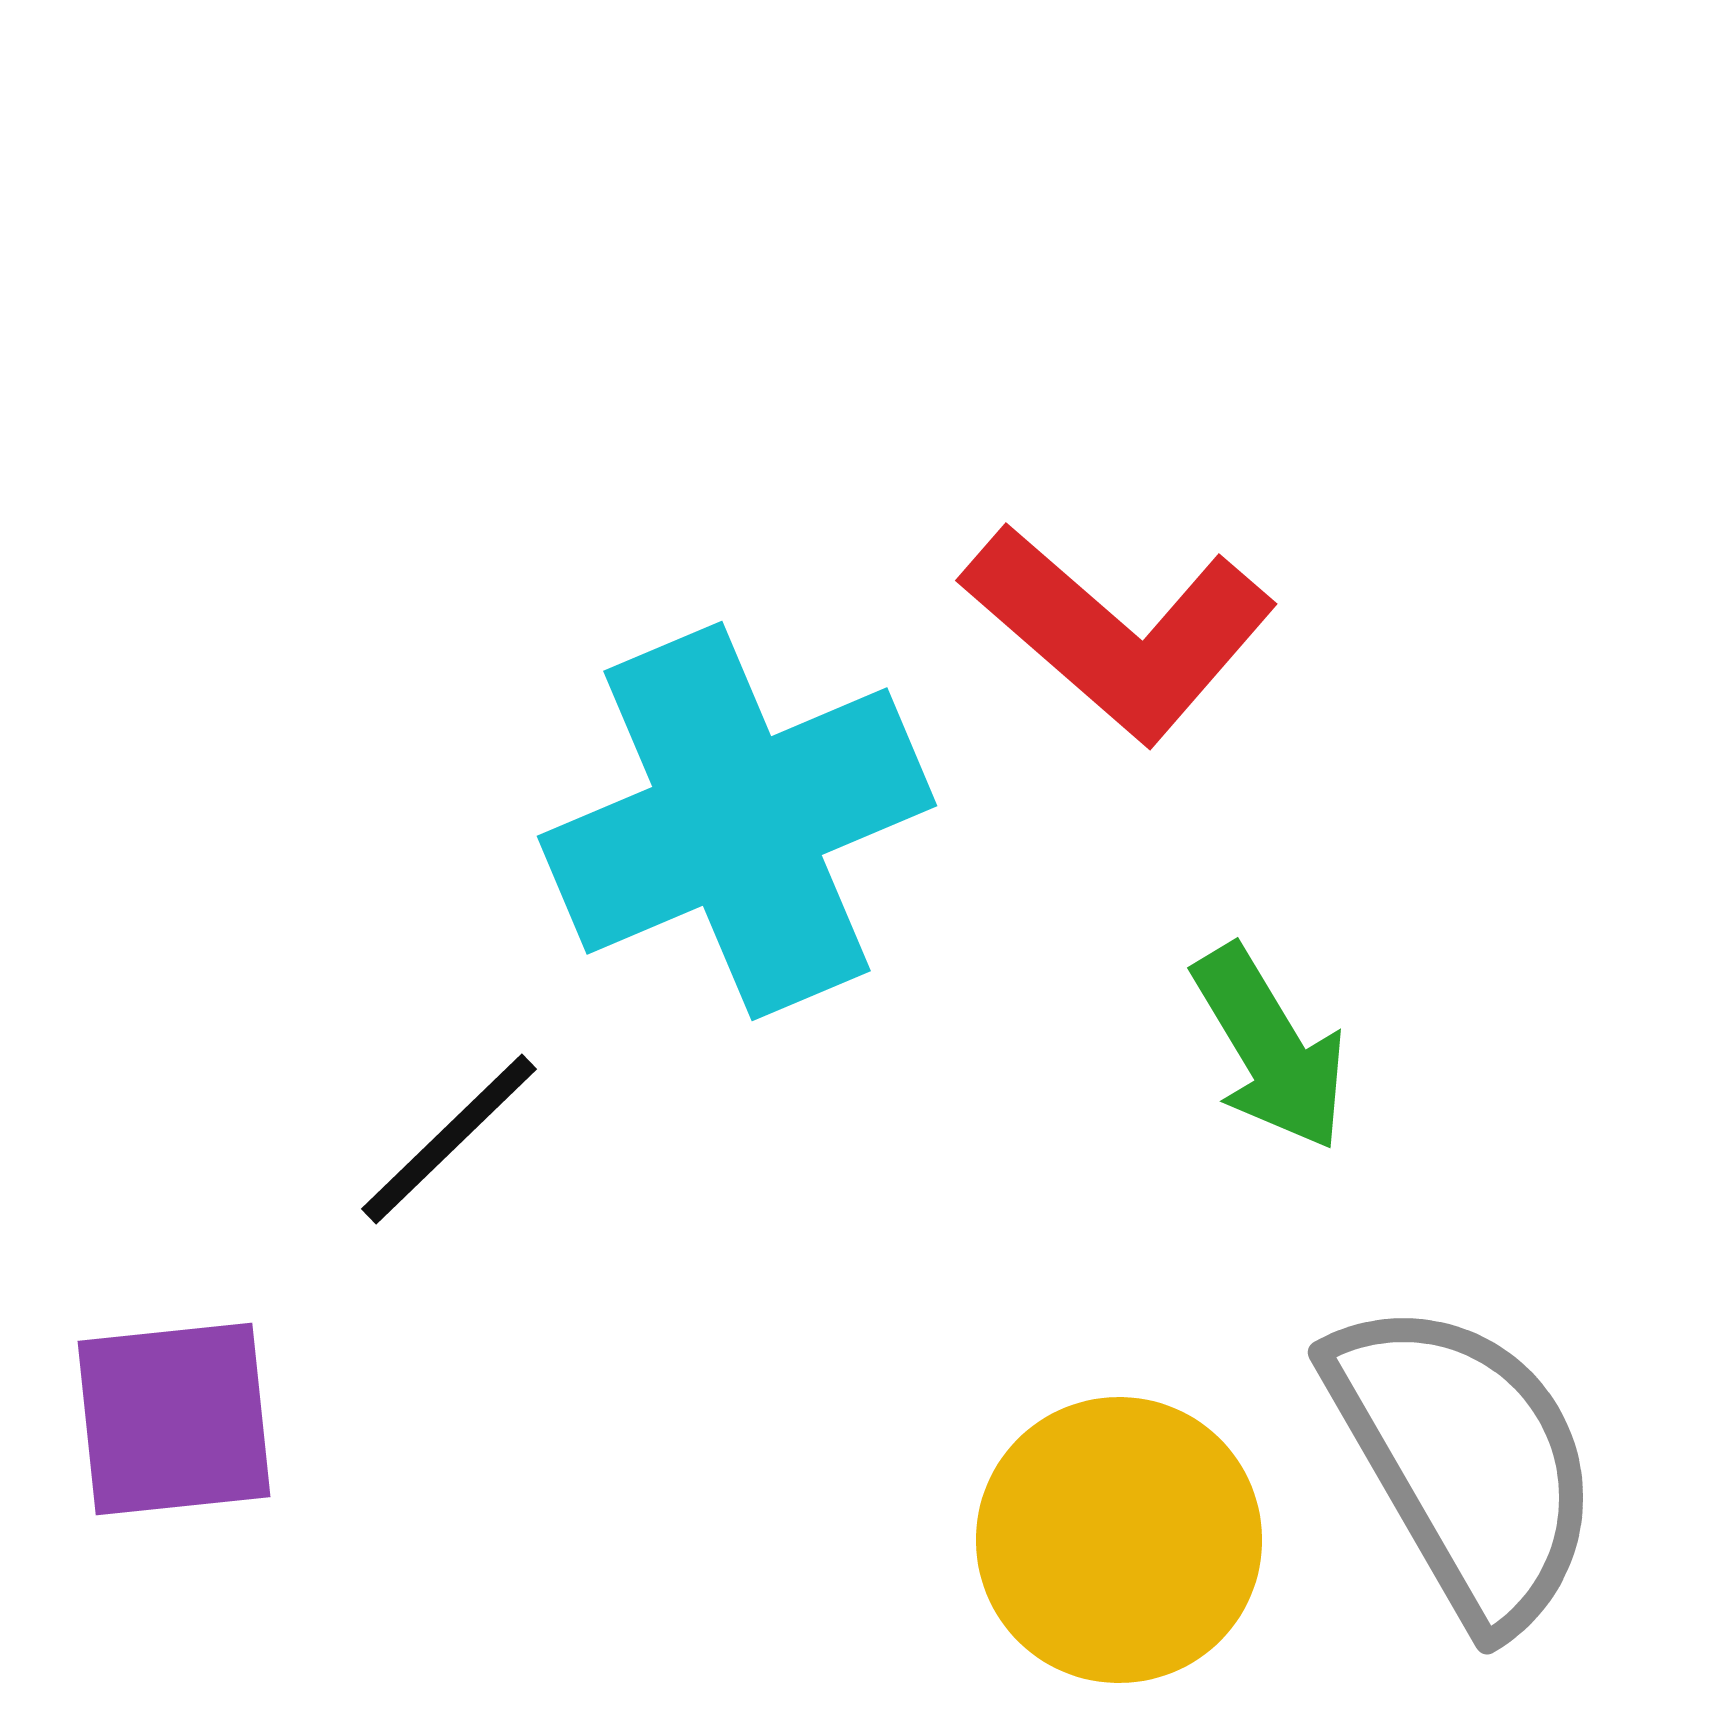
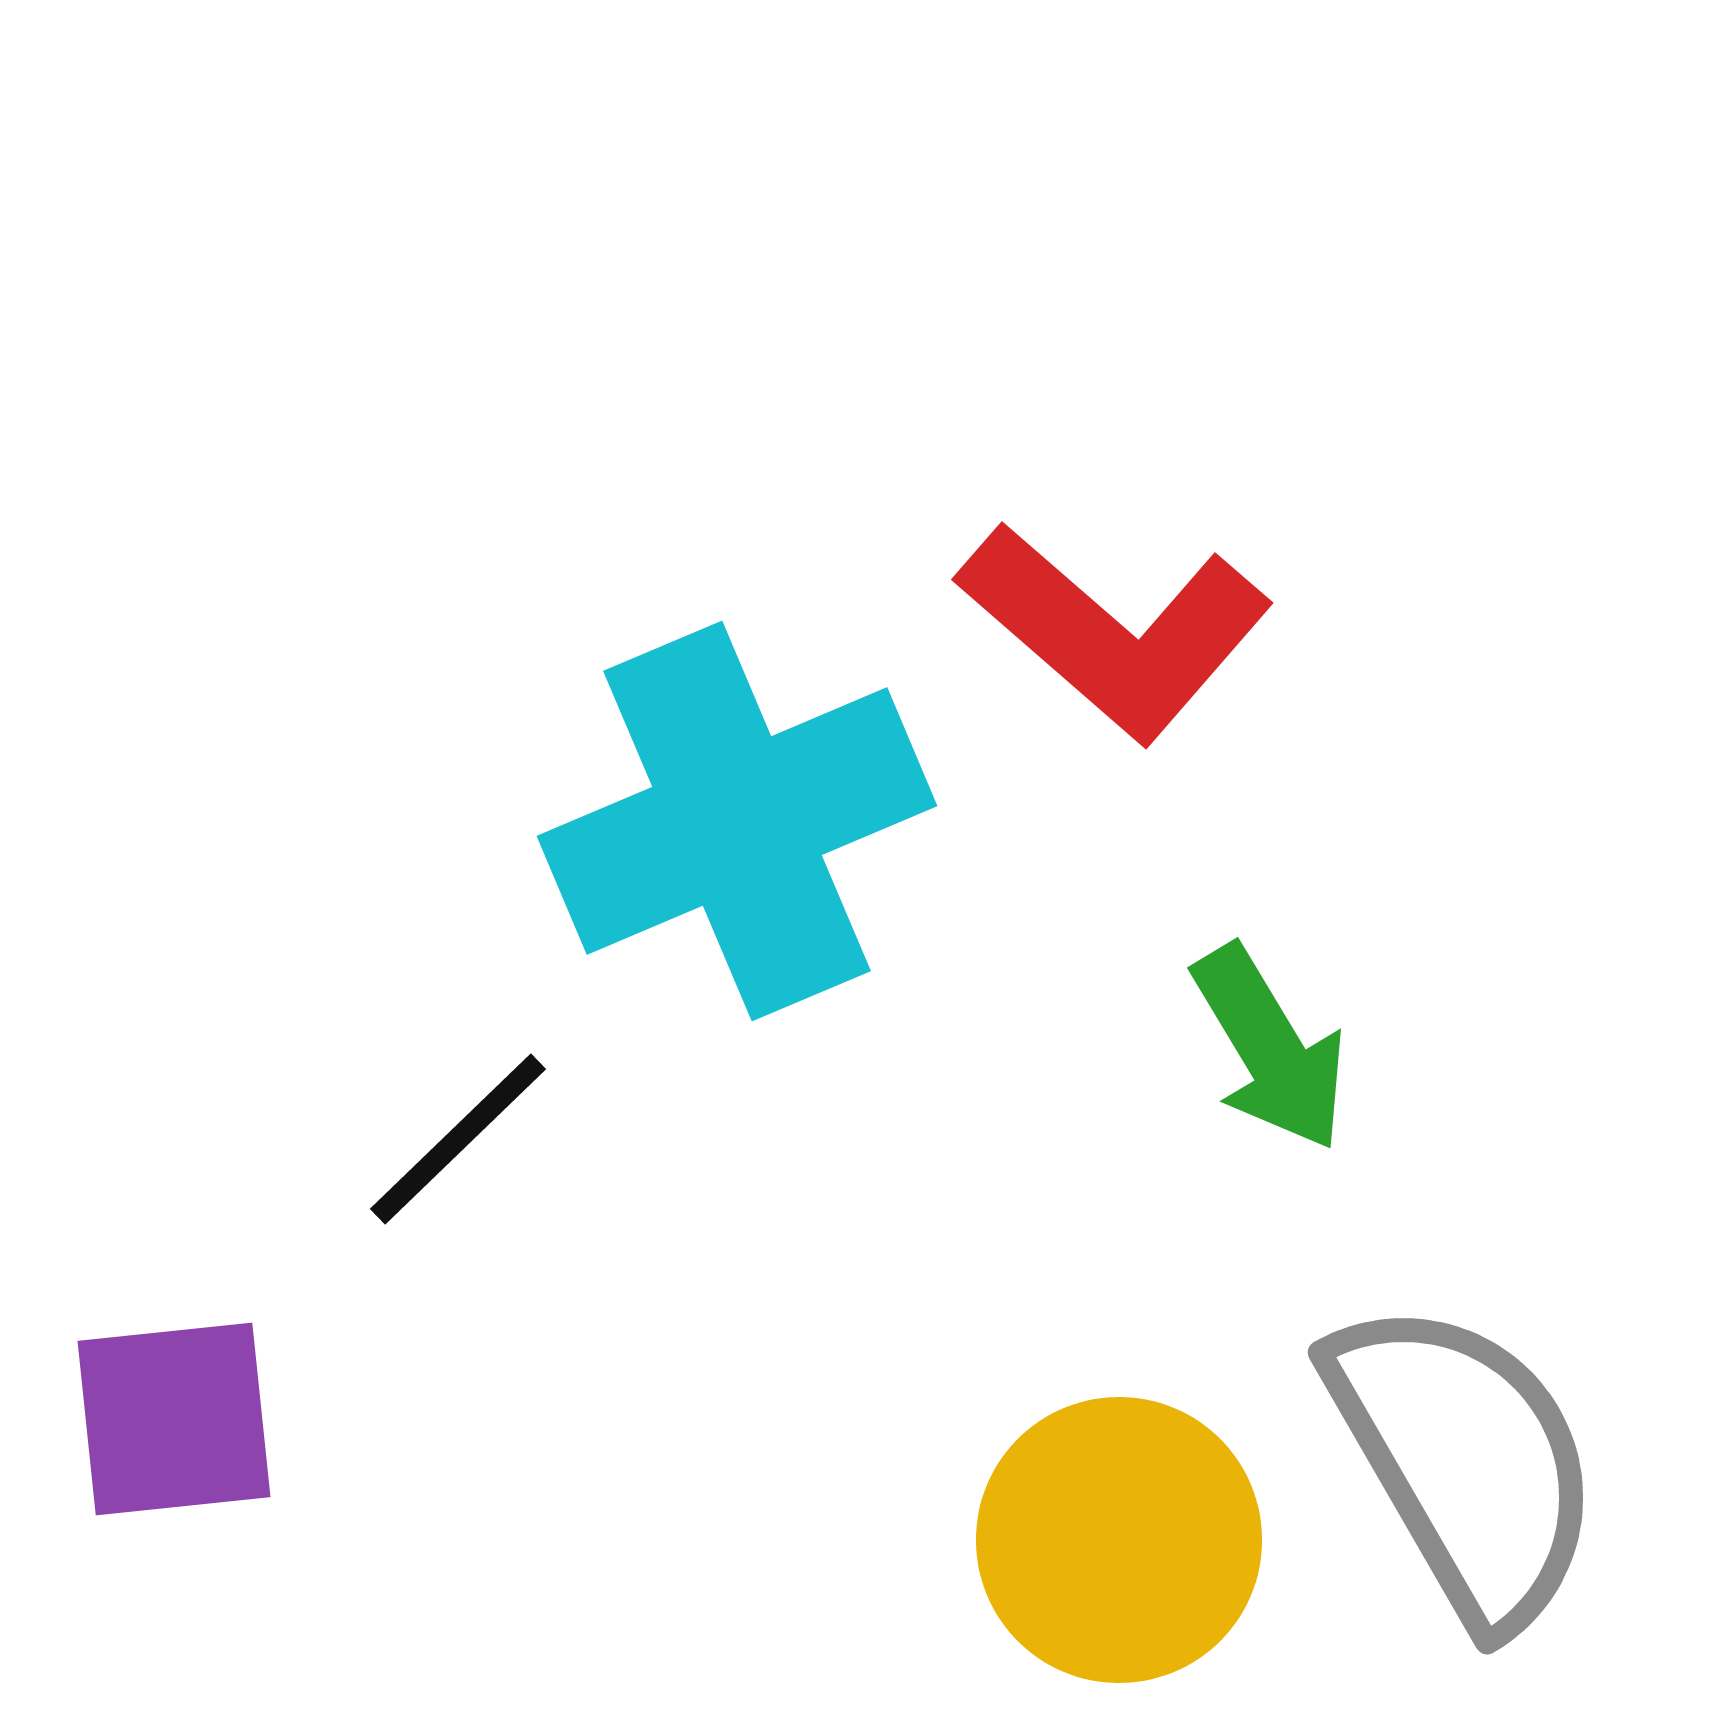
red L-shape: moved 4 px left, 1 px up
black line: moved 9 px right
